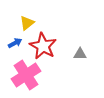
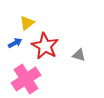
red star: moved 2 px right
gray triangle: moved 1 px left, 1 px down; rotated 16 degrees clockwise
pink cross: moved 4 px down
